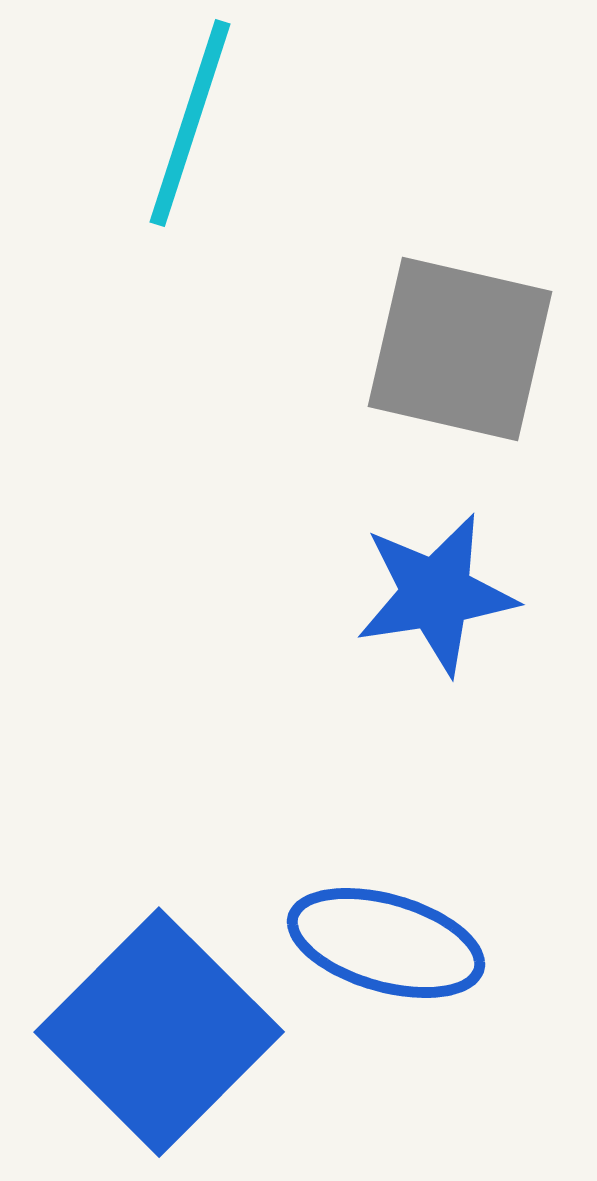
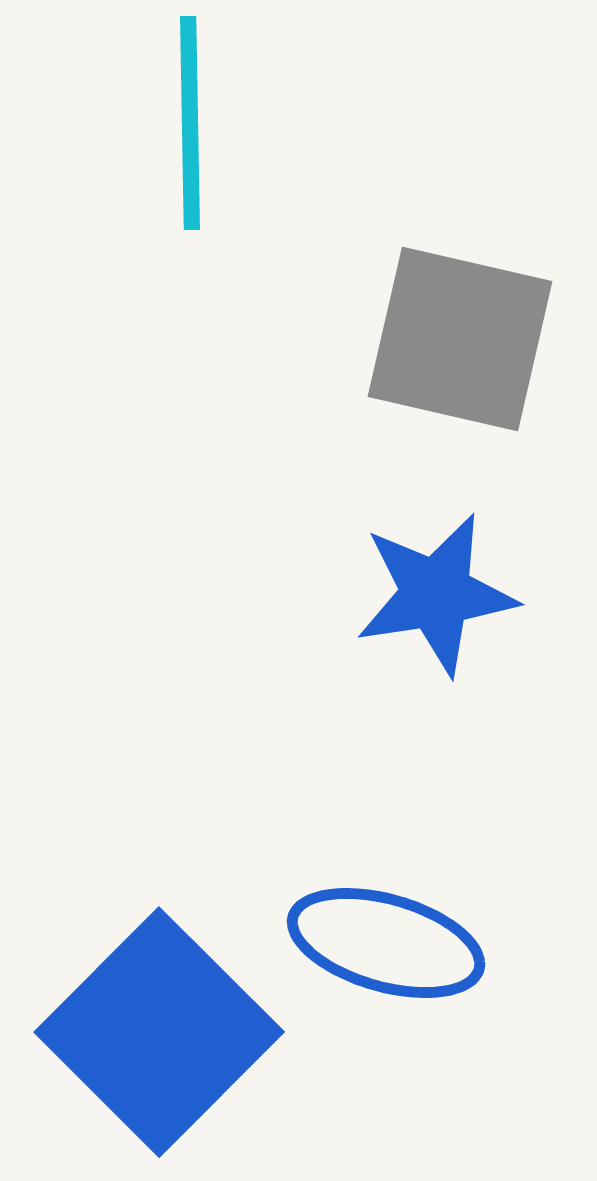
cyan line: rotated 19 degrees counterclockwise
gray square: moved 10 px up
